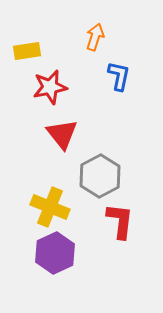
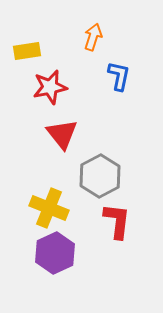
orange arrow: moved 2 px left
yellow cross: moved 1 px left, 1 px down
red L-shape: moved 3 px left
